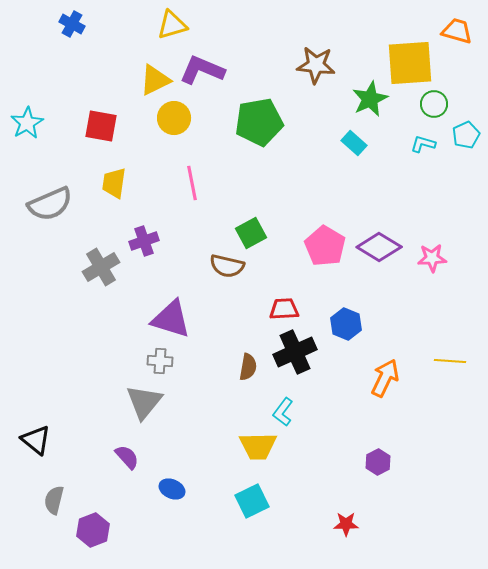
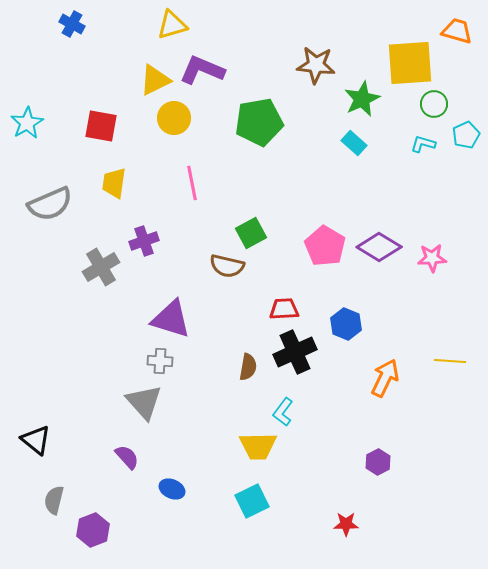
green star at (370, 99): moved 8 px left
gray triangle at (144, 402): rotated 21 degrees counterclockwise
